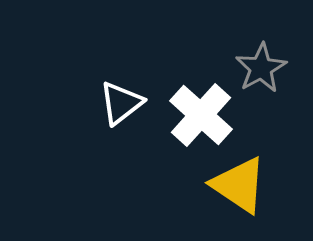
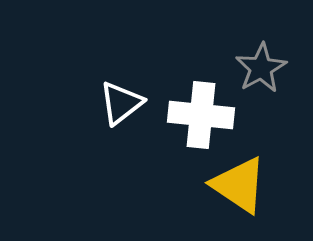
white cross: rotated 36 degrees counterclockwise
